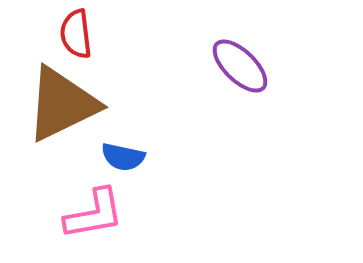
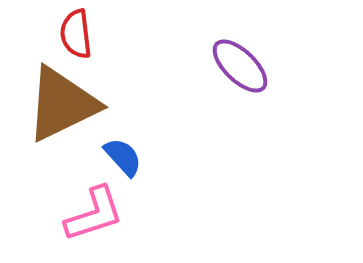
blue semicircle: rotated 144 degrees counterclockwise
pink L-shape: rotated 8 degrees counterclockwise
